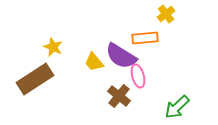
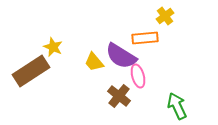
yellow cross: moved 1 px left, 2 px down
brown rectangle: moved 4 px left, 8 px up
green arrow: moved 1 px up; rotated 108 degrees clockwise
